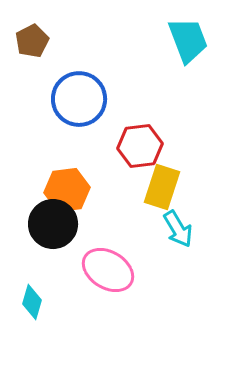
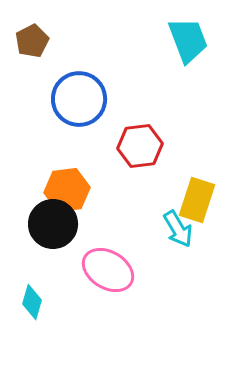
yellow rectangle: moved 35 px right, 13 px down
